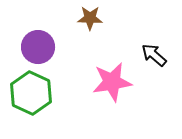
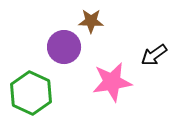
brown star: moved 1 px right, 3 px down
purple circle: moved 26 px right
black arrow: rotated 76 degrees counterclockwise
